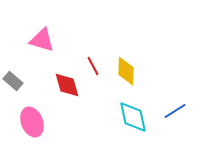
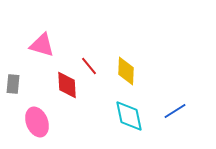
pink triangle: moved 5 px down
red line: moved 4 px left; rotated 12 degrees counterclockwise
gray rectangle: moved 3 px down; rotated 54 degrees clockwise
red diamond: rotated 12 degrees clockwise
cyan diamond: moved 4 px left, 1 px up
pink ellipse: moved 5 px right
